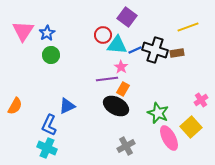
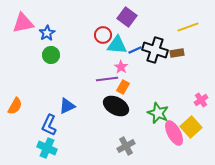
pink triangle: moved 8 px up; rotated 45 degrees clockwise
orange rectangle: moved 2 px up
pink ellipse: moved 5 px right, 5 px up
